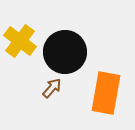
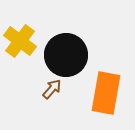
black circle: moved 1 px right, 3 px down
brown arrow: moved 1 px down
